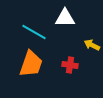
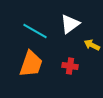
white triangle: moved 5 px right, 6 px down; rotated 35 degrees counterclockwise
cyan line: moved 1 px right, 1 px up
red cross: moved 1 px down
